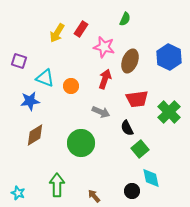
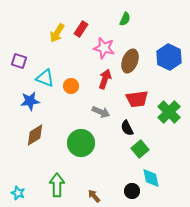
pink star: moved 1 px down
